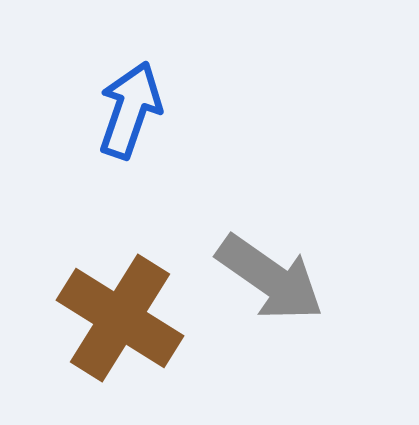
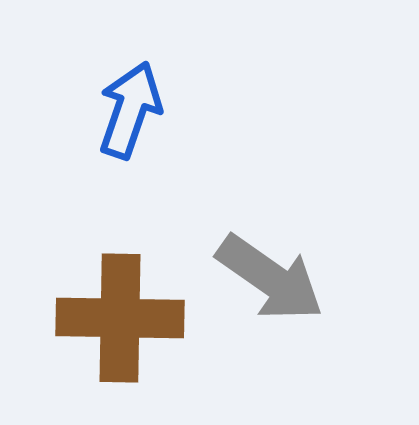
brown cross: rotated 31 degrees counterclockwise
